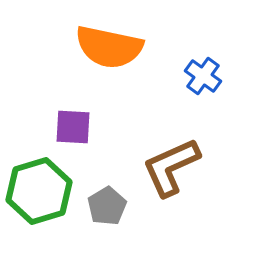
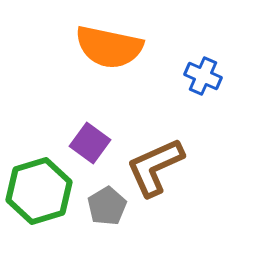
blue cross: rotated 12 degrees counterclockwise
purple square: moved 17 px right, 16 px down; rotated 33 degrees clockwise
brown L-shape: moved 16 px left
